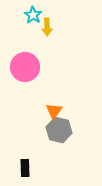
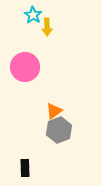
orange triangle: rotated 18 degrees clockwise
gray hexagon: rotated 25 degrees clockwise
